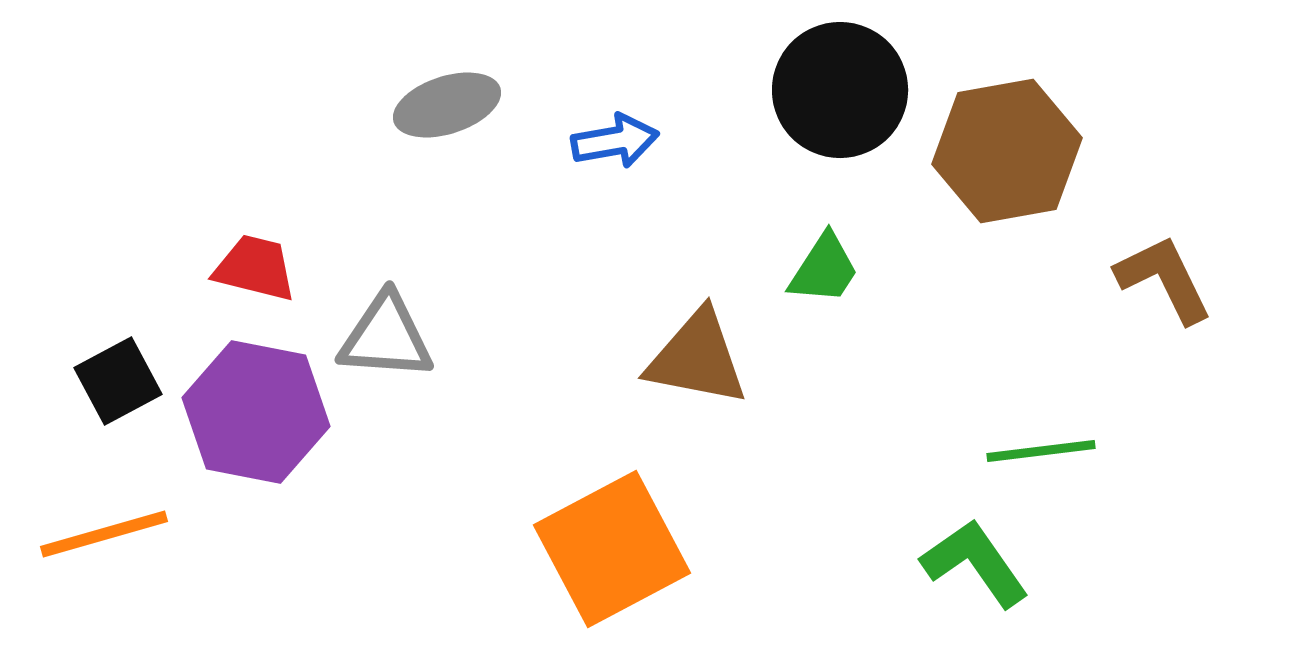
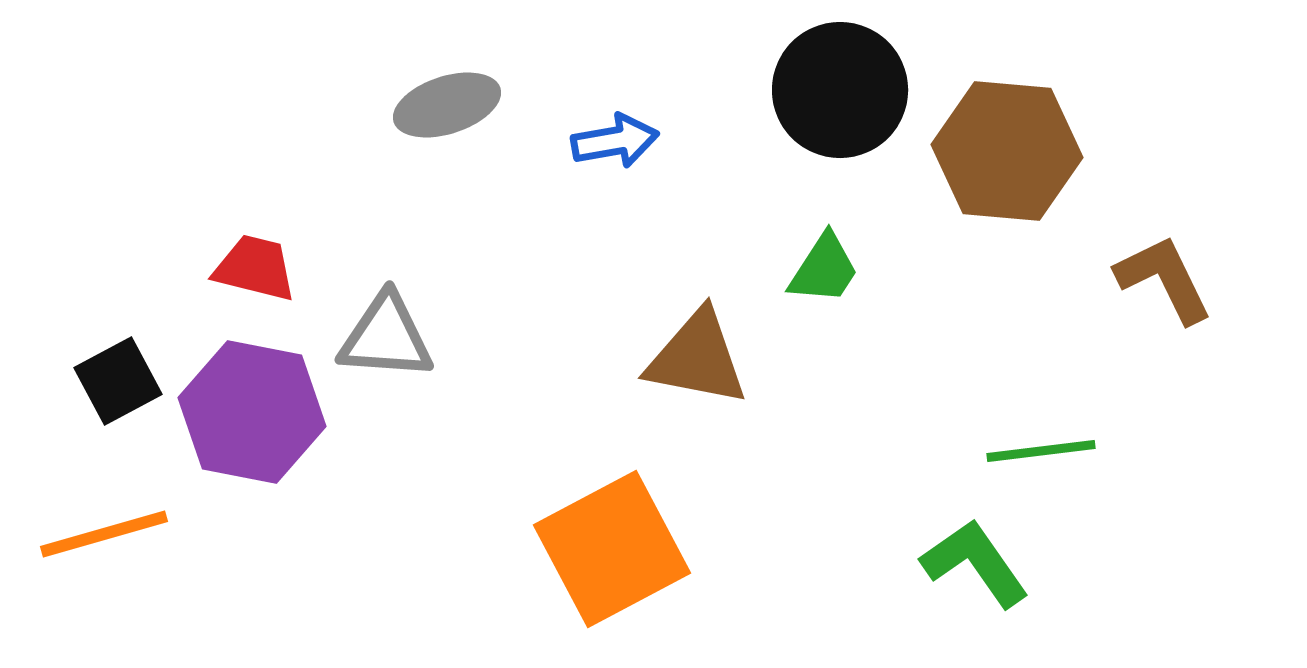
brown hexagon: rotated 15 degrees clockwise
purple hexagon: moved 4 px left
